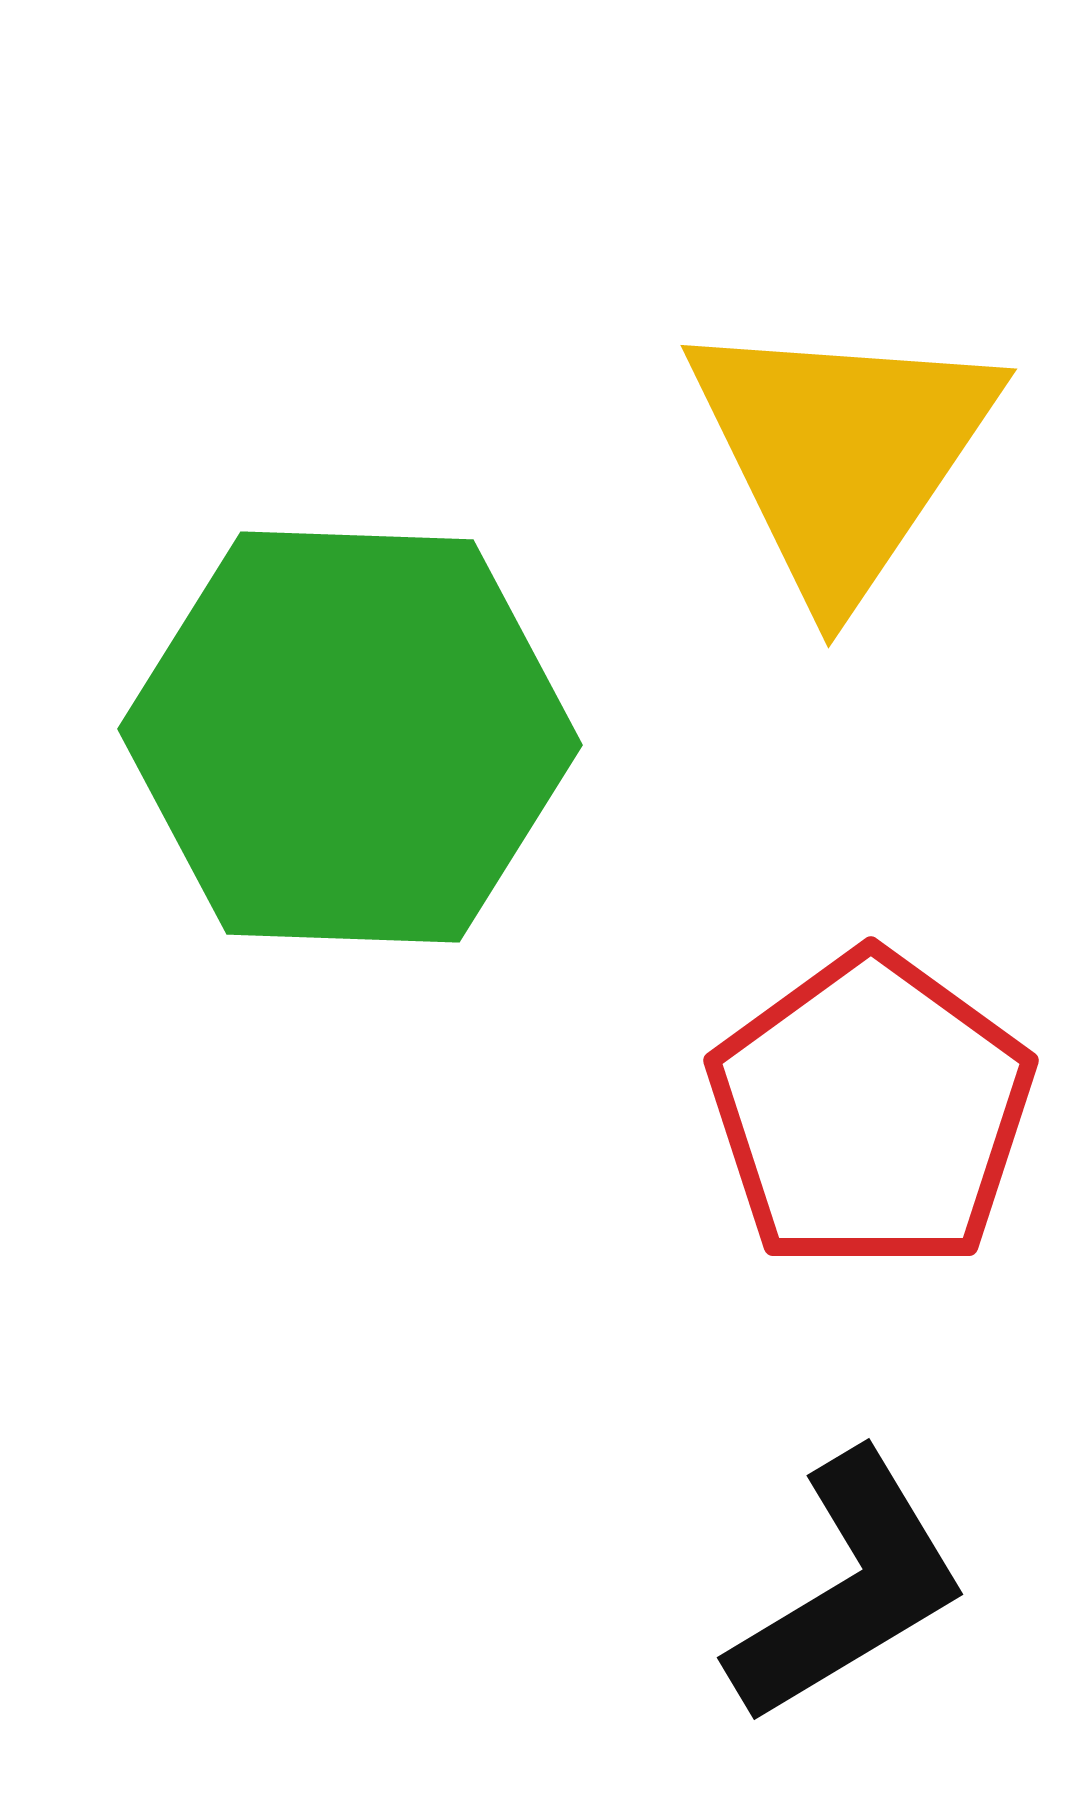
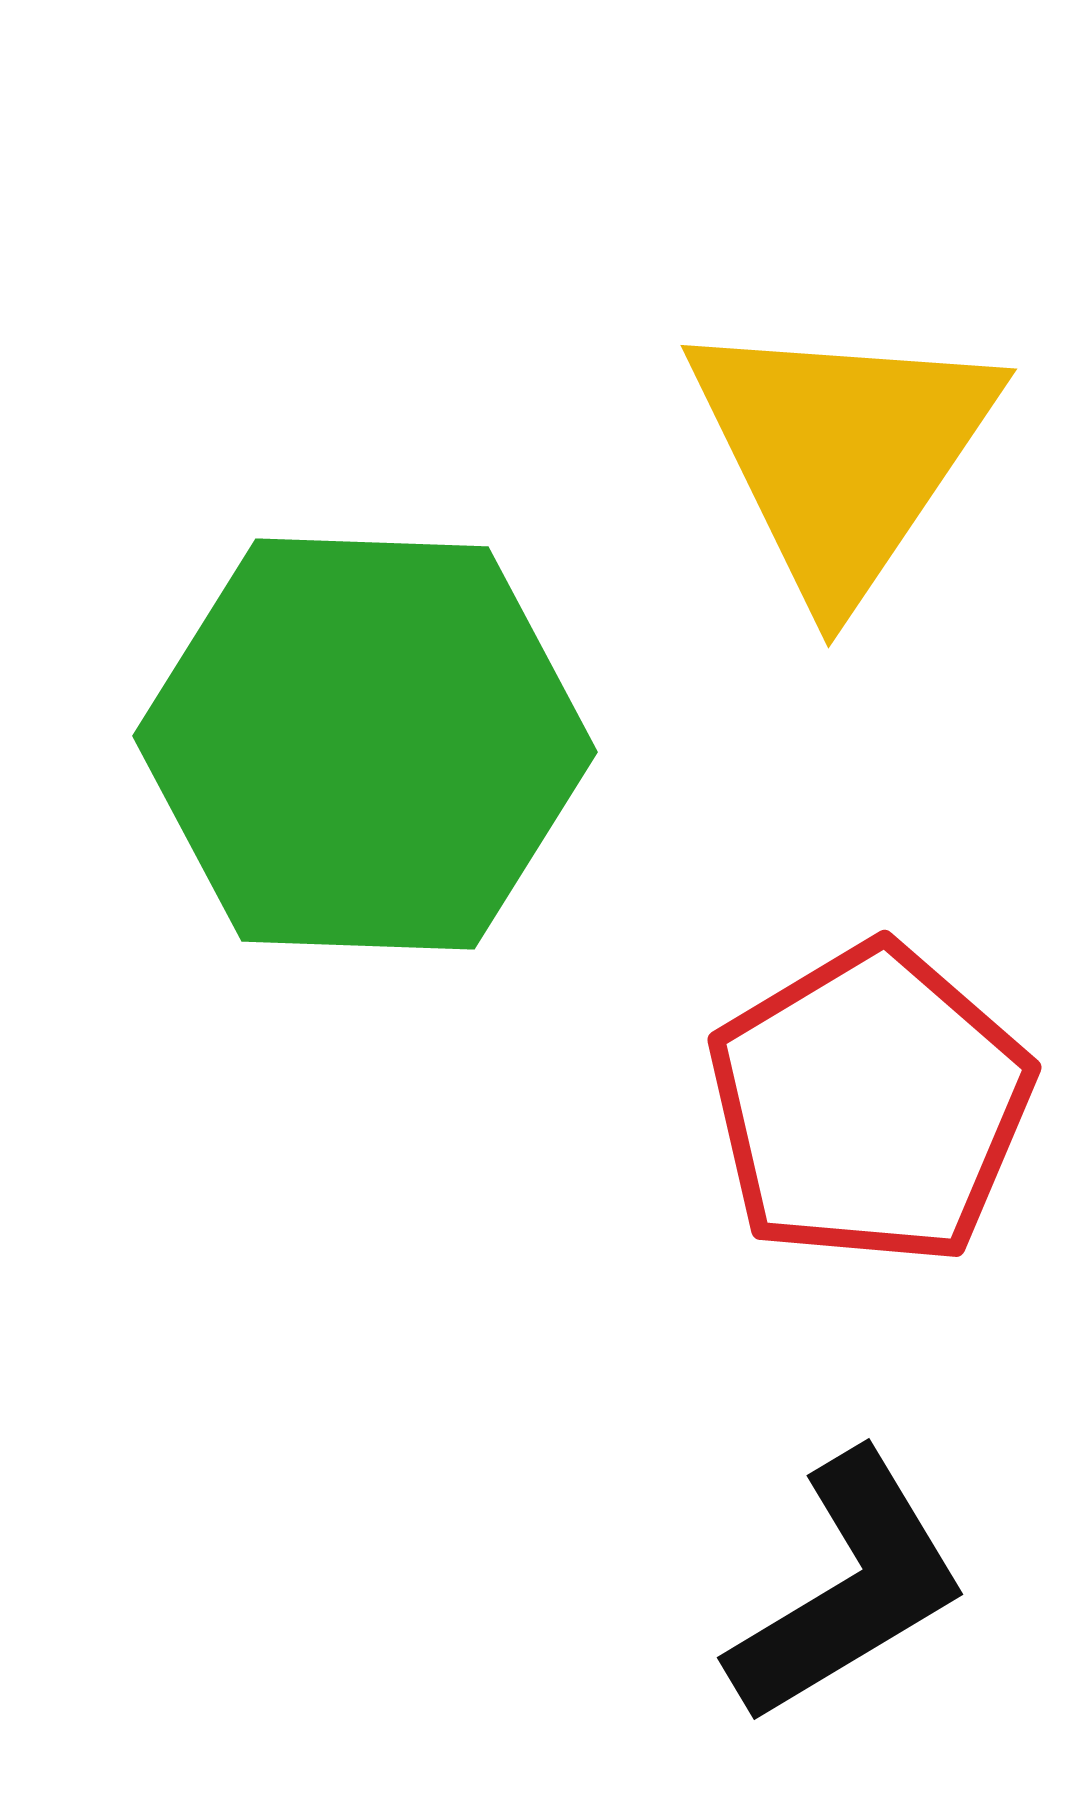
green hexagon: moved 15 px right, 7 px down
red pentagon: moved 1 px left, 7 px up; rotated 5 degrees clockwise
